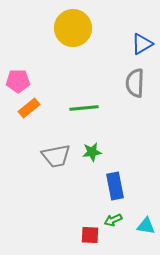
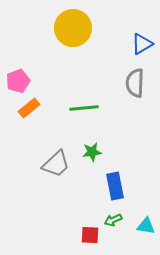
pink pentagon: rotated 20 degrees counterclockwise
gray trapezoid: moved 8 px down; rotated 32 degrees counterclockwise
